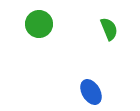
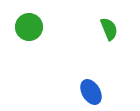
green circle: moved 10 px left, 3 px down
